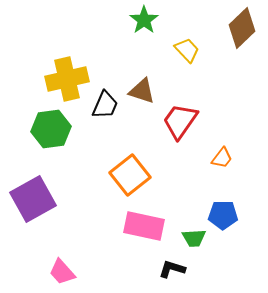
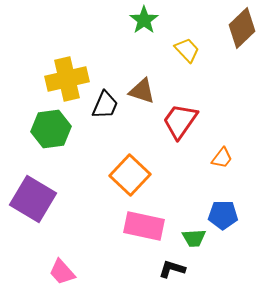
orange square: rotated 9 degrees counterclockwise
purple square: rotated 30 degrees counterclockwise
